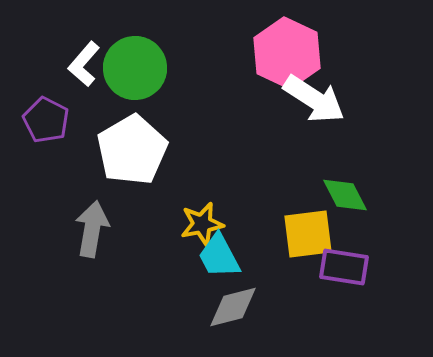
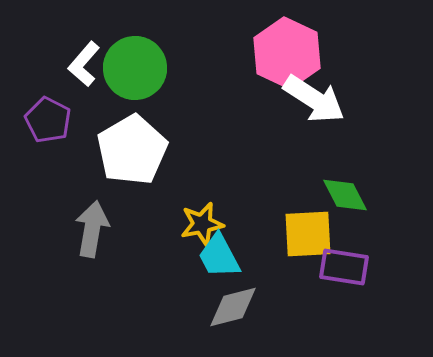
purple pentagon: moved 2 px right
yellow square: rotated 4 degrees clockwise
